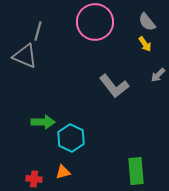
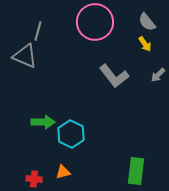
gray L-shape: moved 10 px up
cyan hexagon: moved 4 px up
green rectangle: rotated 12 degrees clockwise
